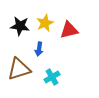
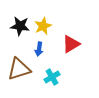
yellow star: moved 2 px left, 3 px down
red triangle: moved 2 px right, 14 px down; rotated 18 degrees counterclockwise
